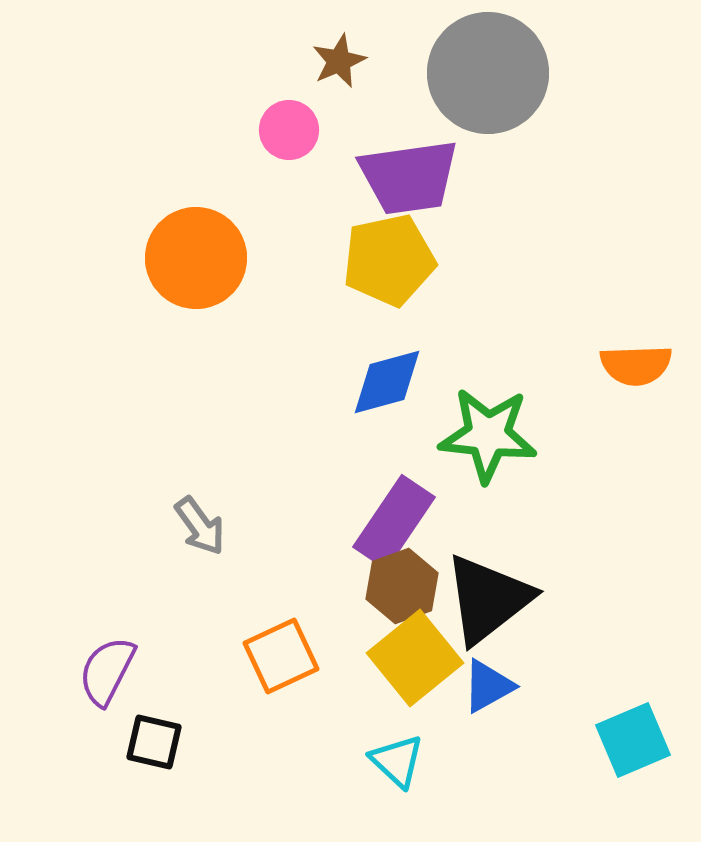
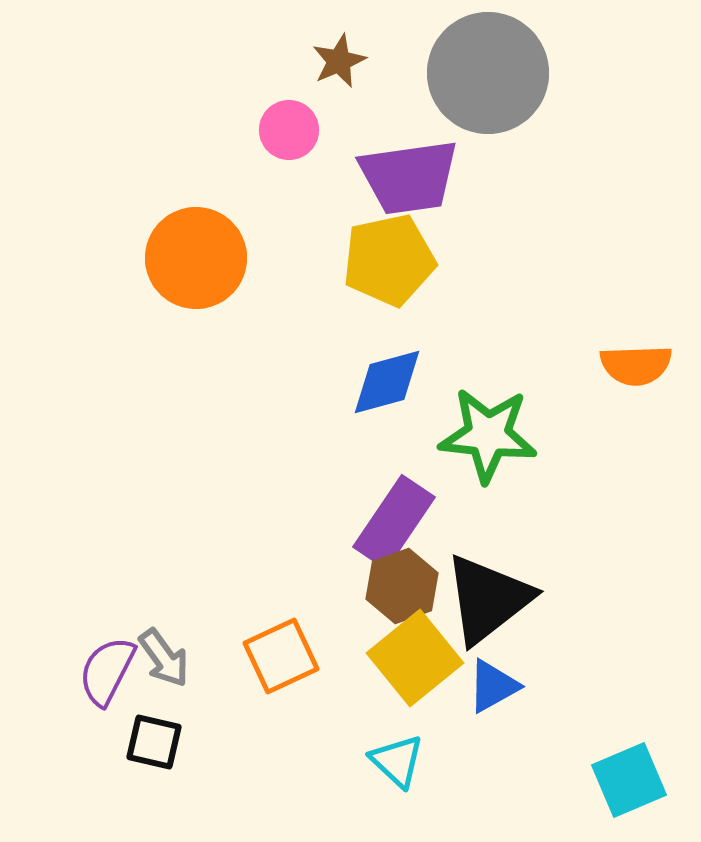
gray arrow: moved 36 px left, 132 px down
blue triangle: moved 5 px right
cyan square: moved 4 px left, 40 px down
